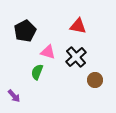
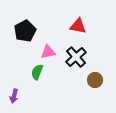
pink triangle: rotated 28 degrees counterclockwise
purple arrow: rotated 56 degrees clockwise
